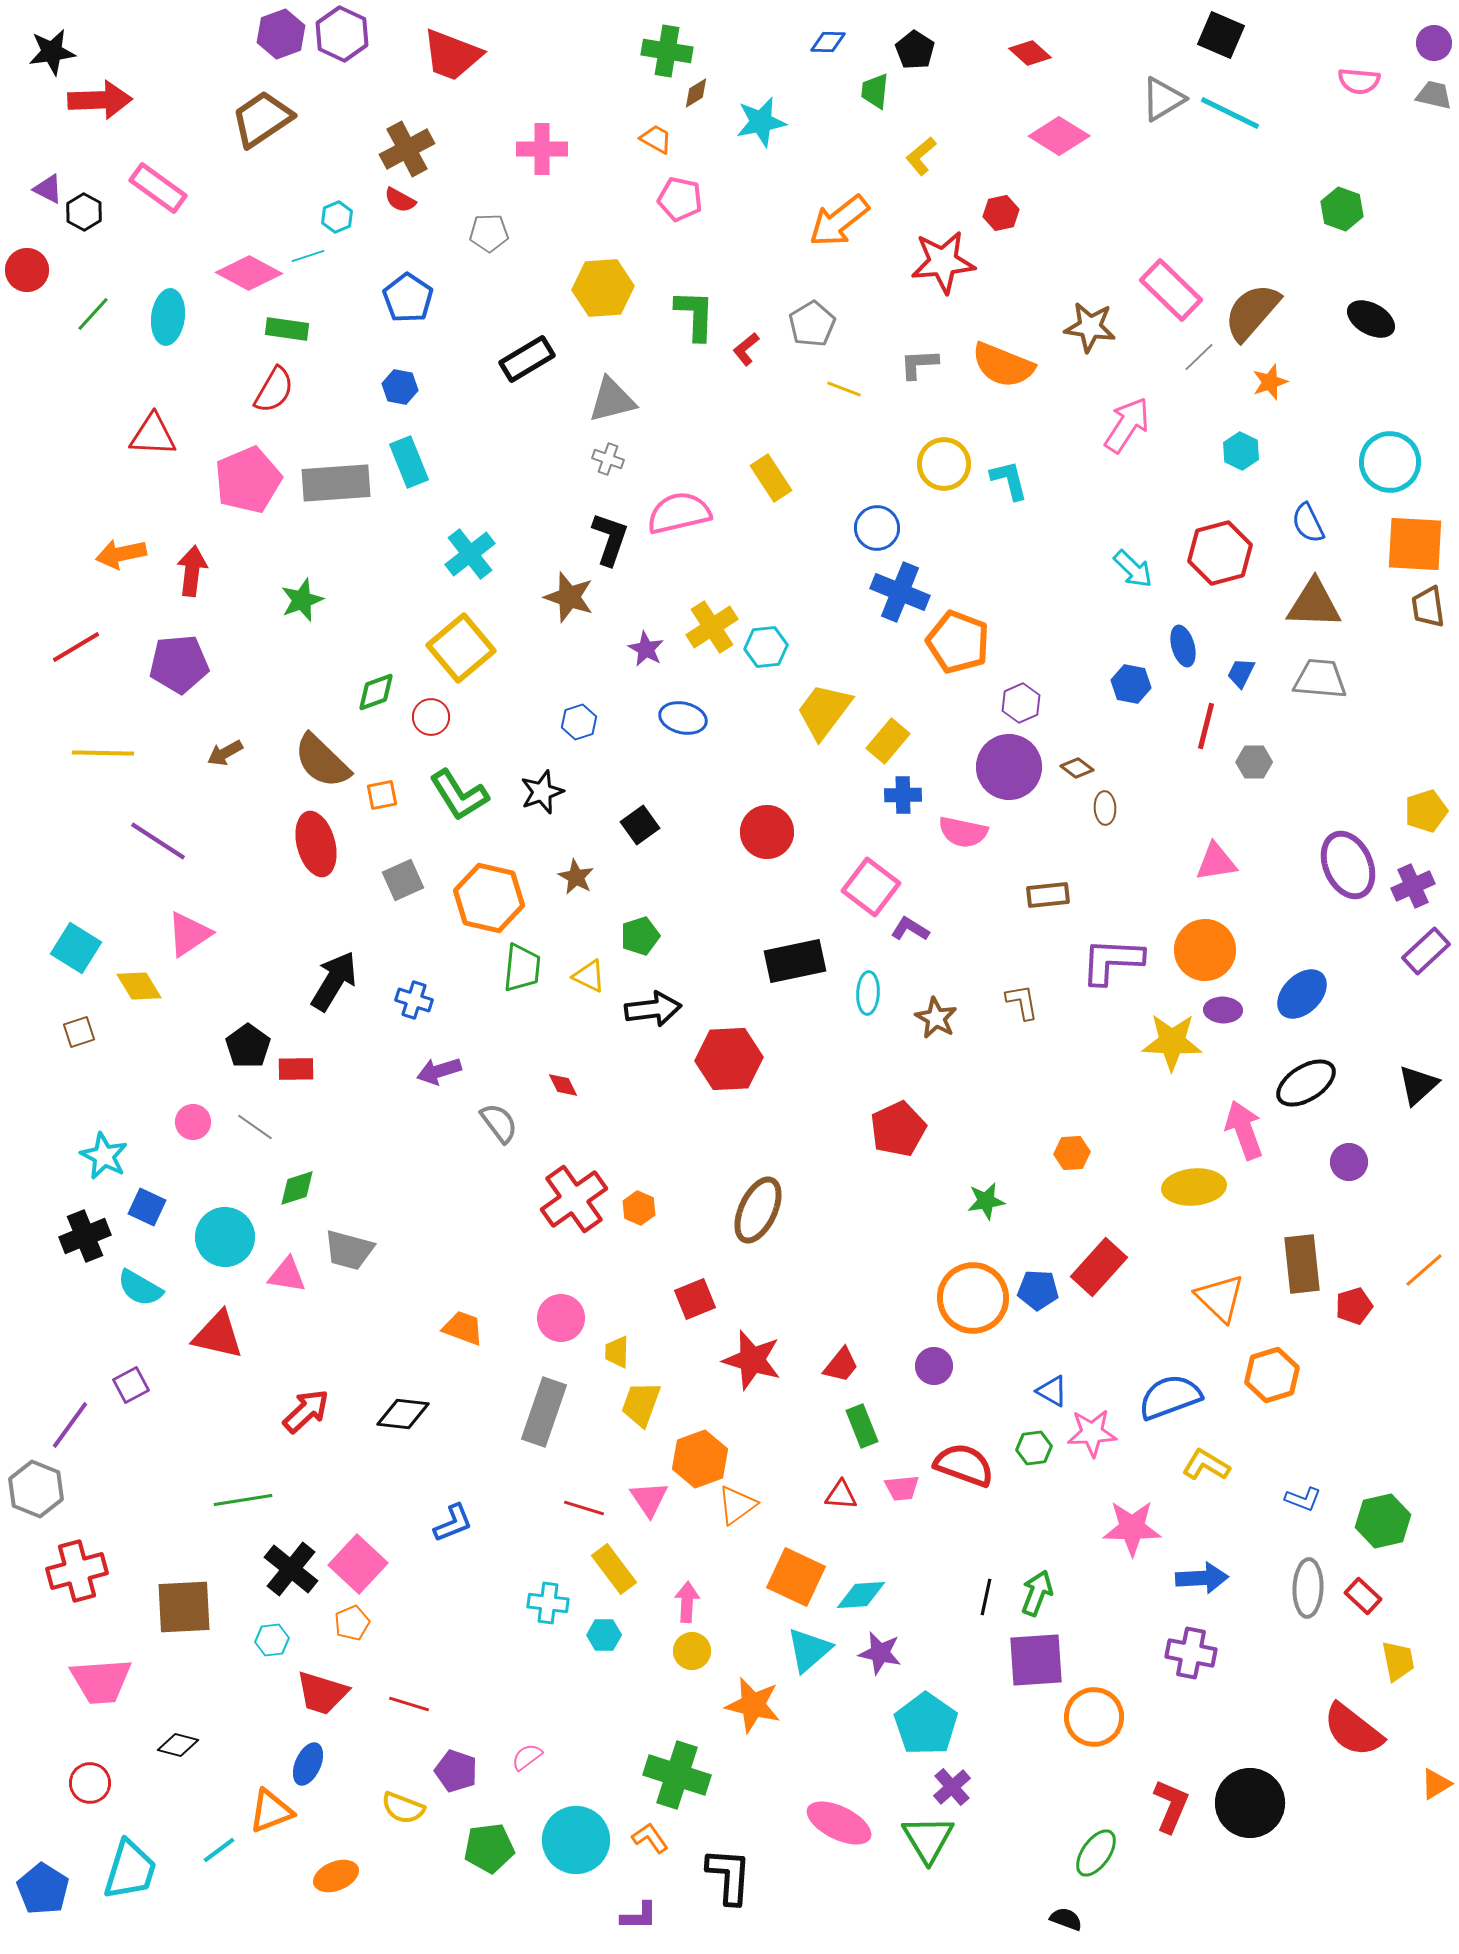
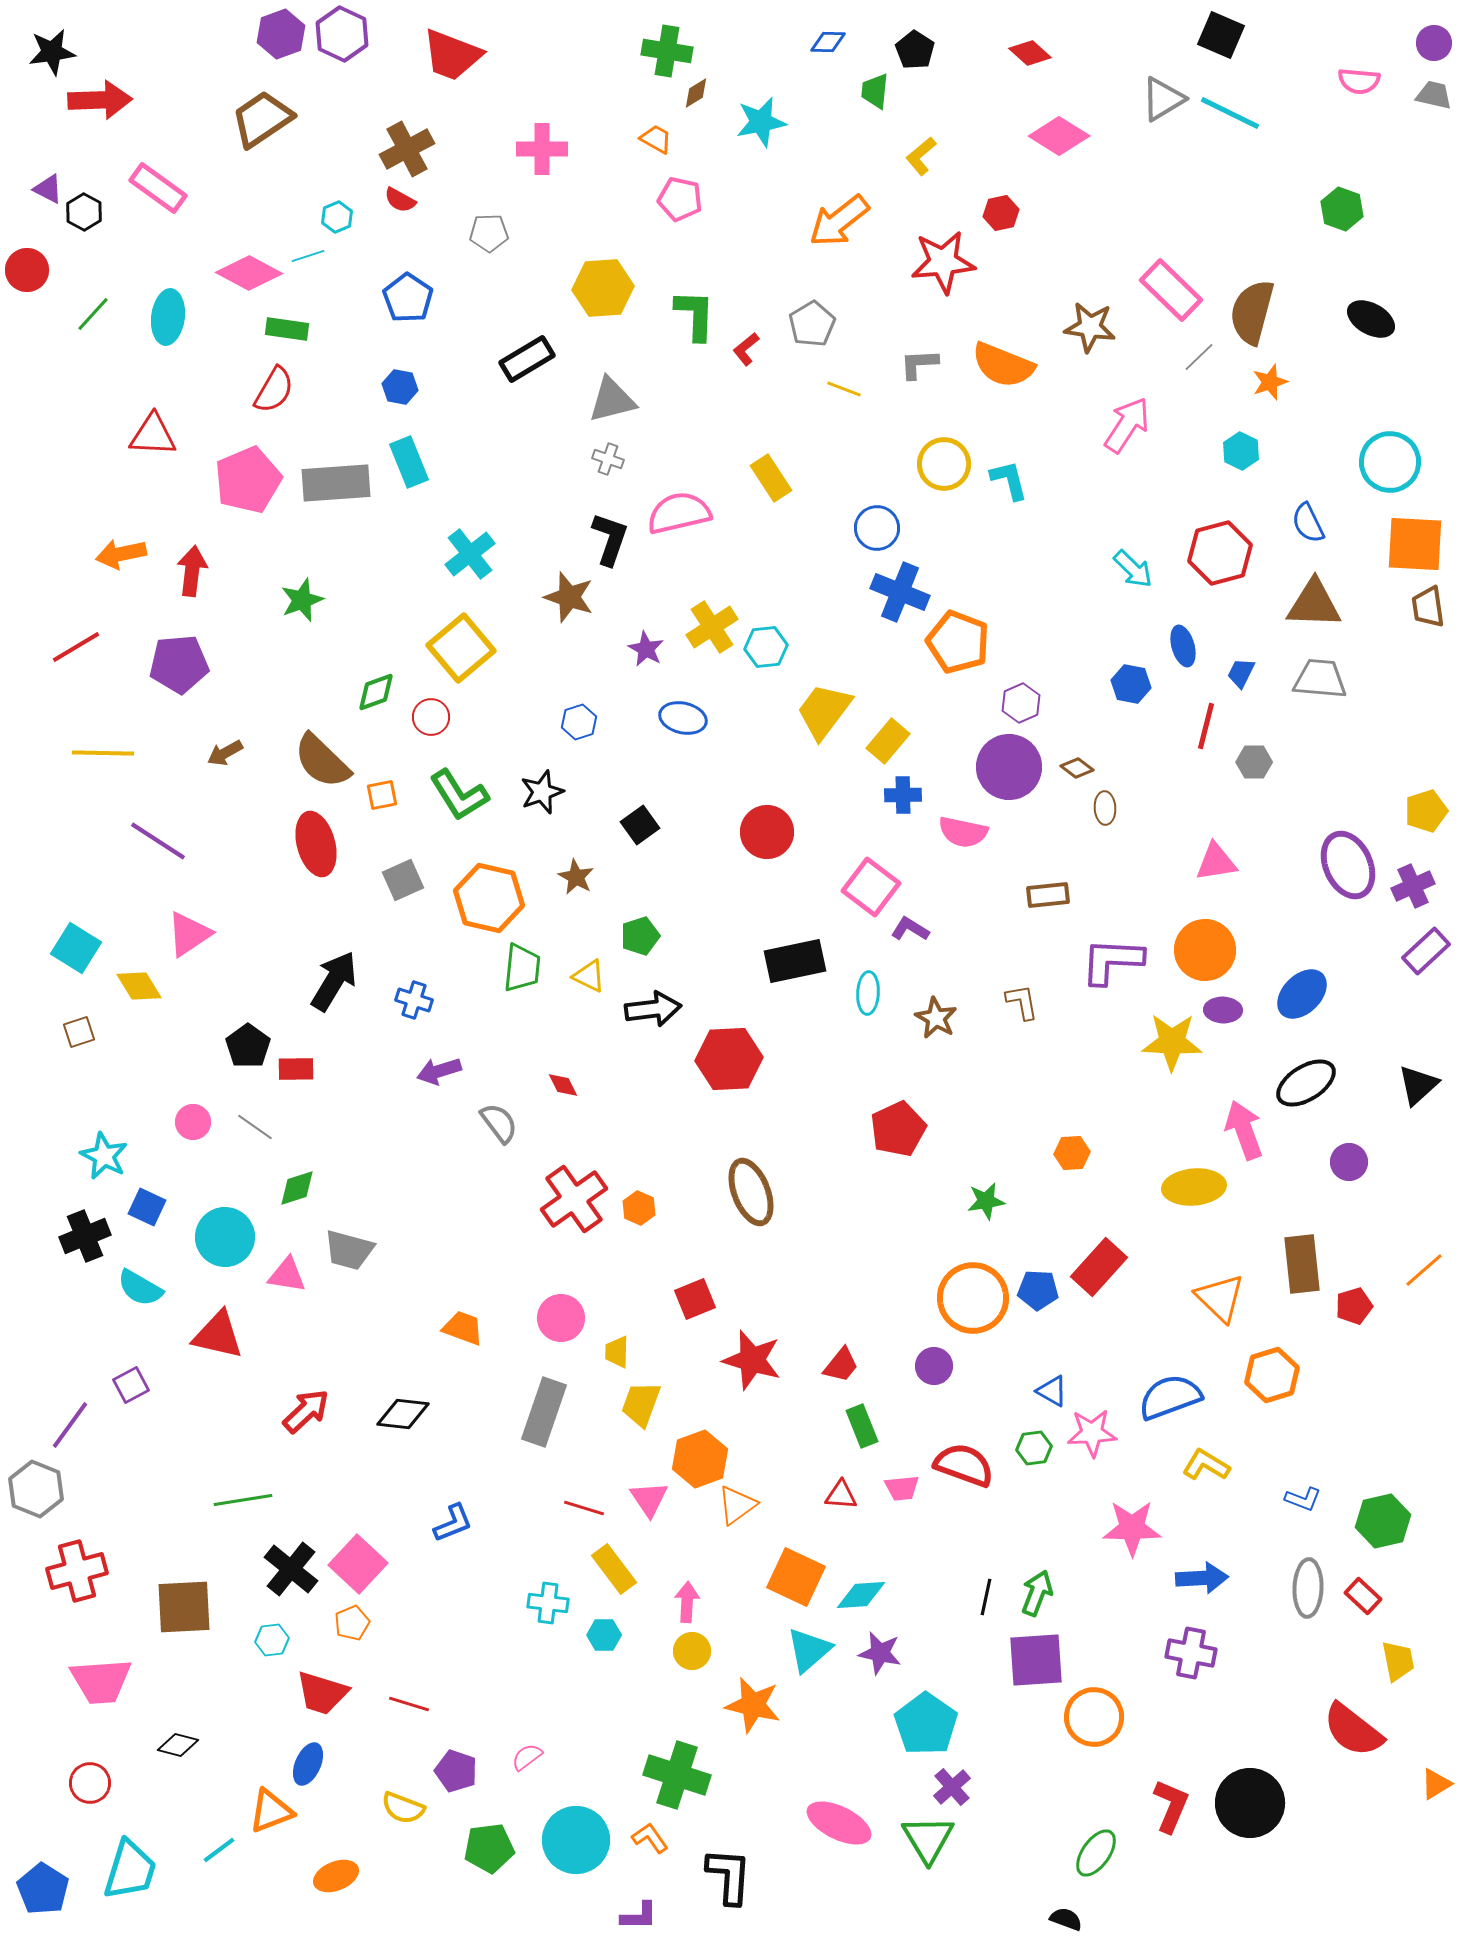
brown semicircle at (1252, 312): rotated 26 degrees counterclockwise
brown ellipse at (758, 1210): moved 7 px left, 18 px up; rotated 46 degrees counterclockwise
